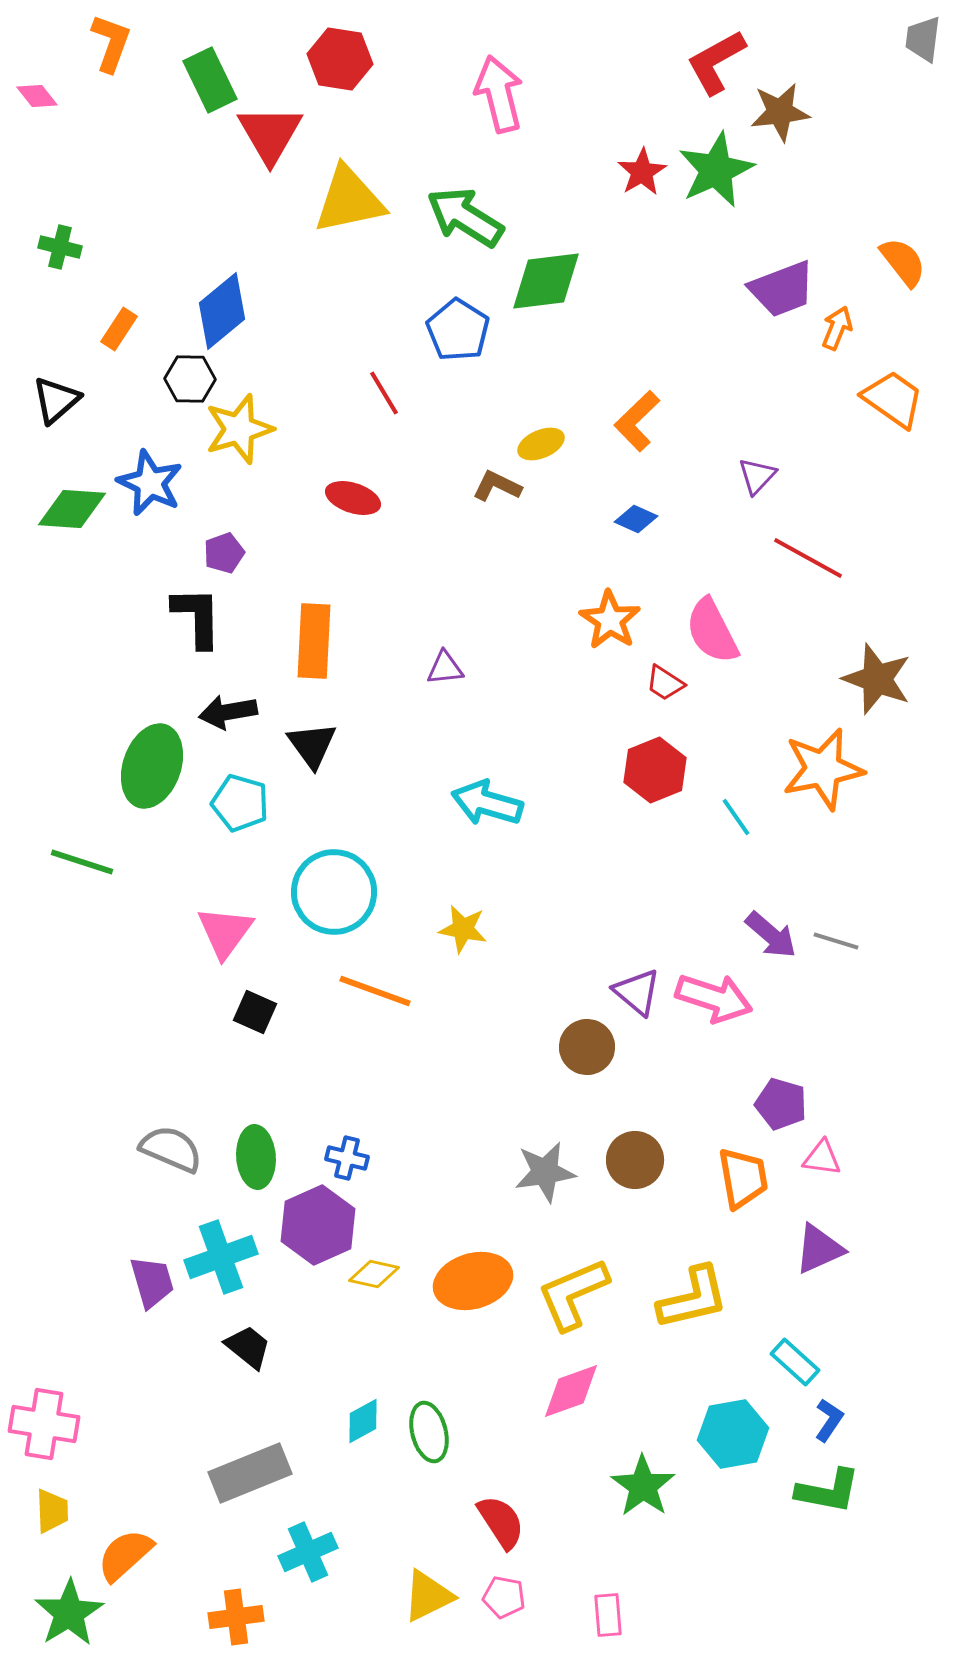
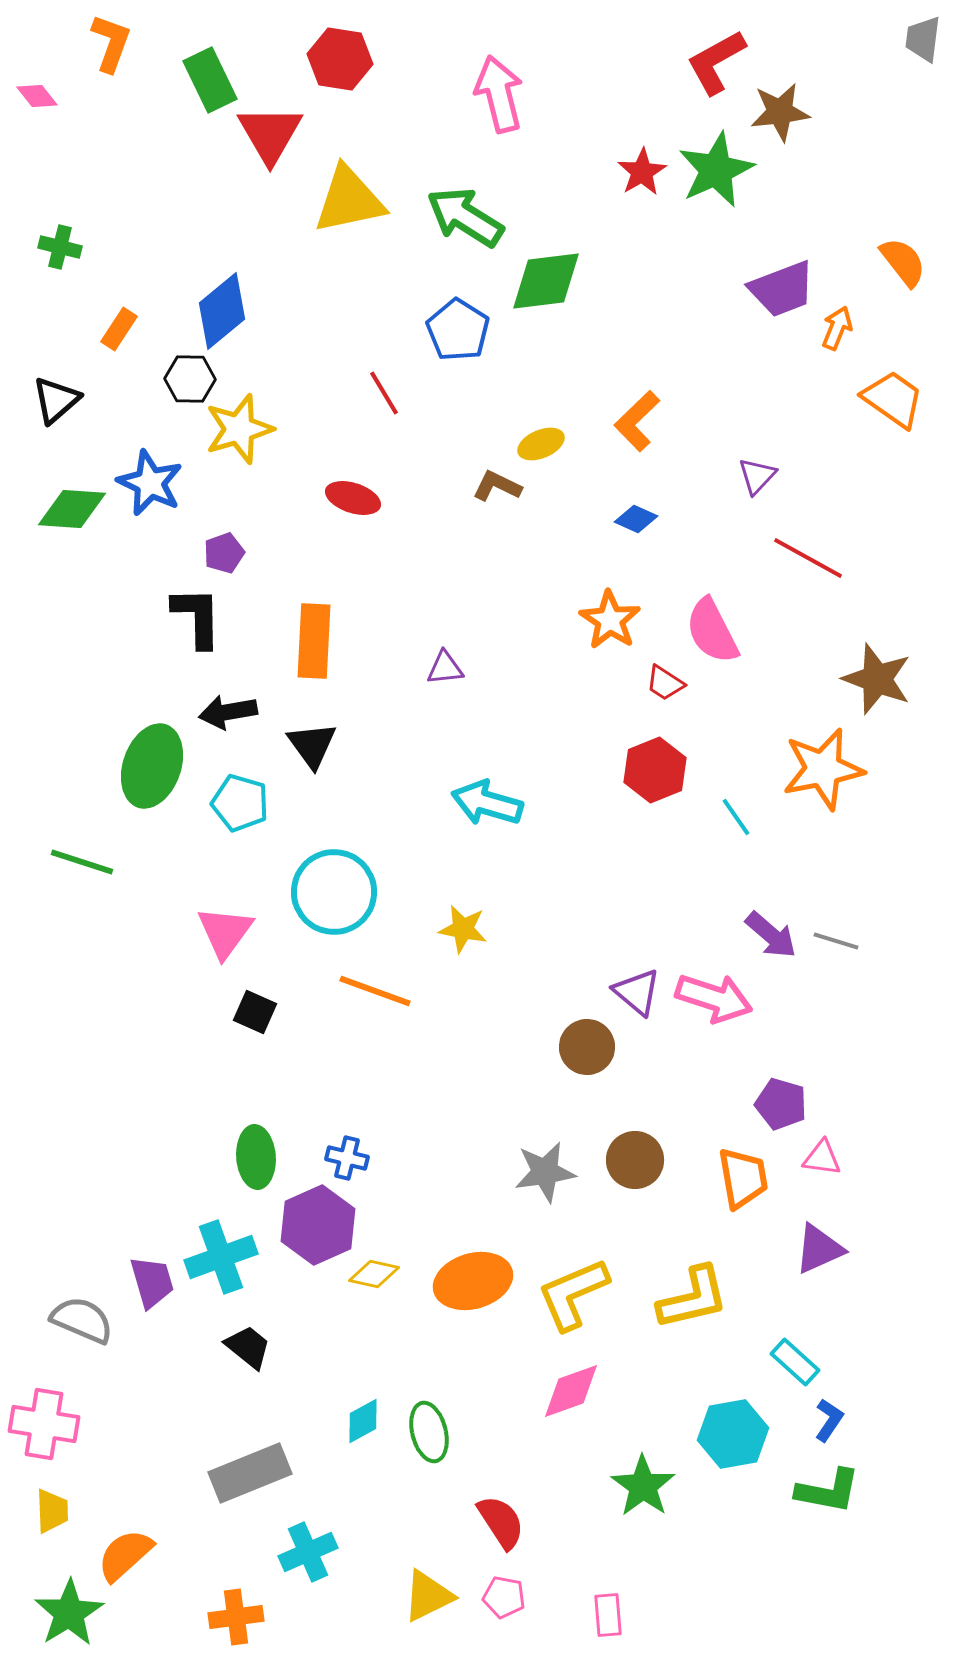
gray semicircle at (171, 1149): moved 89 px left, 171 px down
